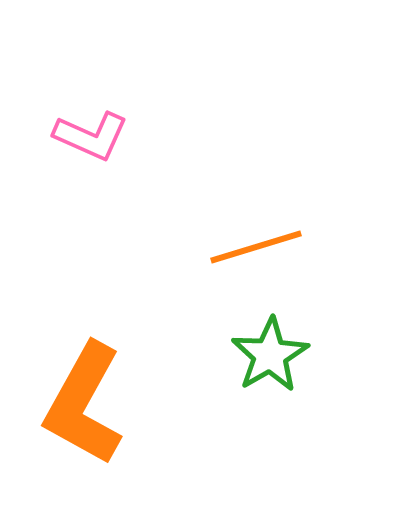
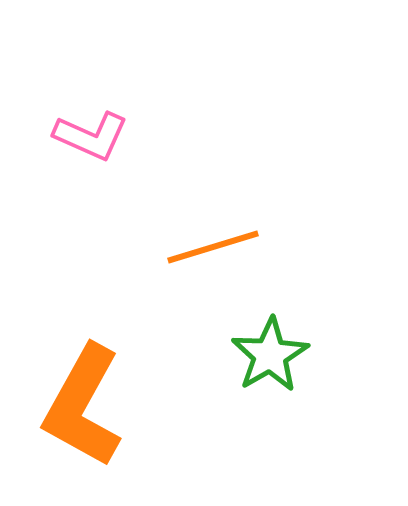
orange line: moved 43 px left
orange L-shape: moved 1 px left, 2 px down
